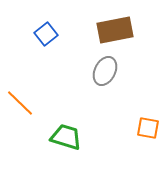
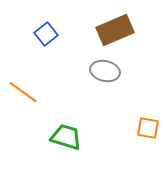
brown rectangle: rotated 12 degrees counterclockwise
gray ellipse: rotated 76 degrees clockwise
orange line: moved 3 px right, 11 px up; rotated 8 degrees counterclockwise
